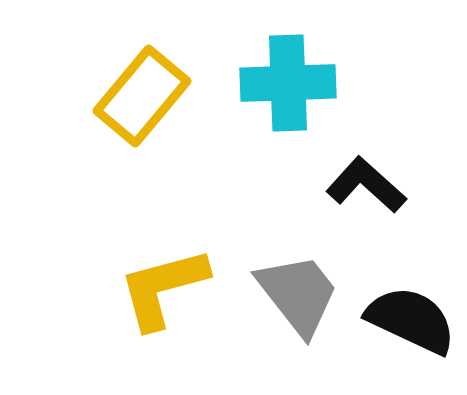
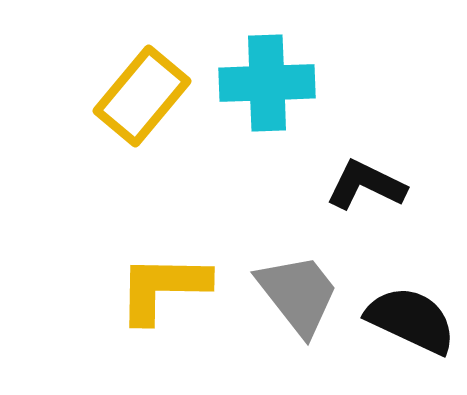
cyan cross: moved 21 px left
black L-shape: rotated 16 degrees counterclockwise
yellow L-shape: rotated 16 degrees clockwise
